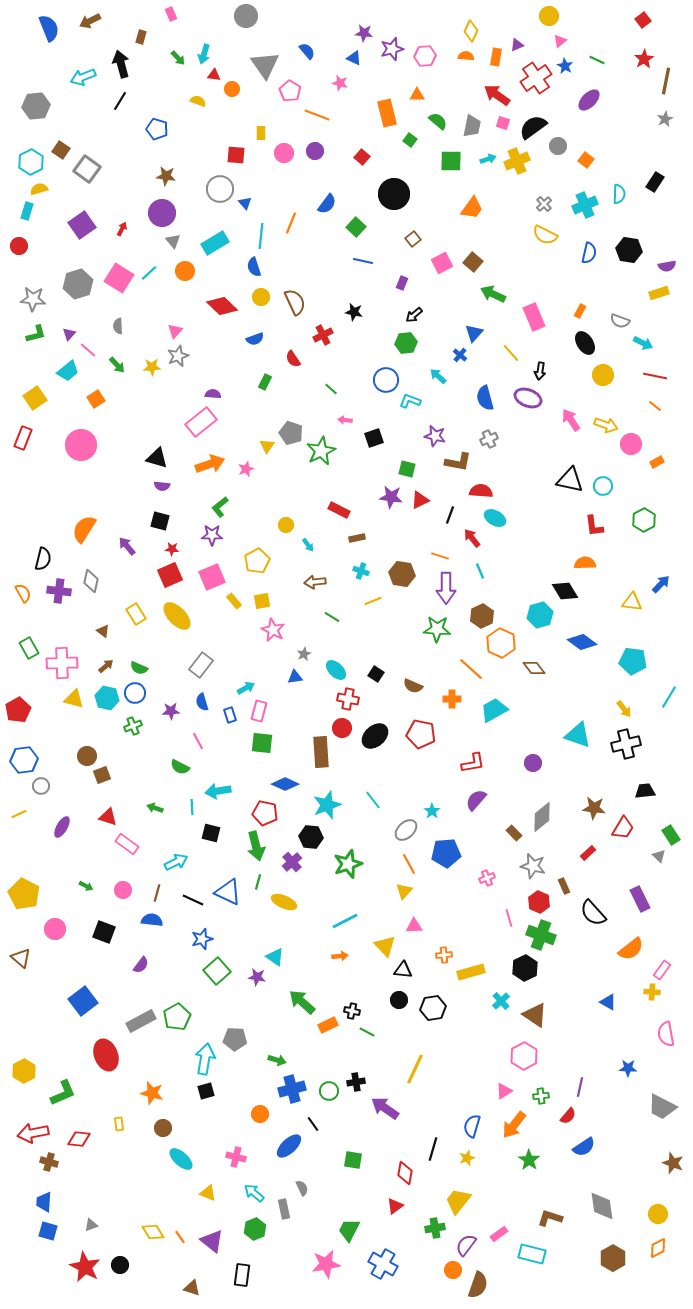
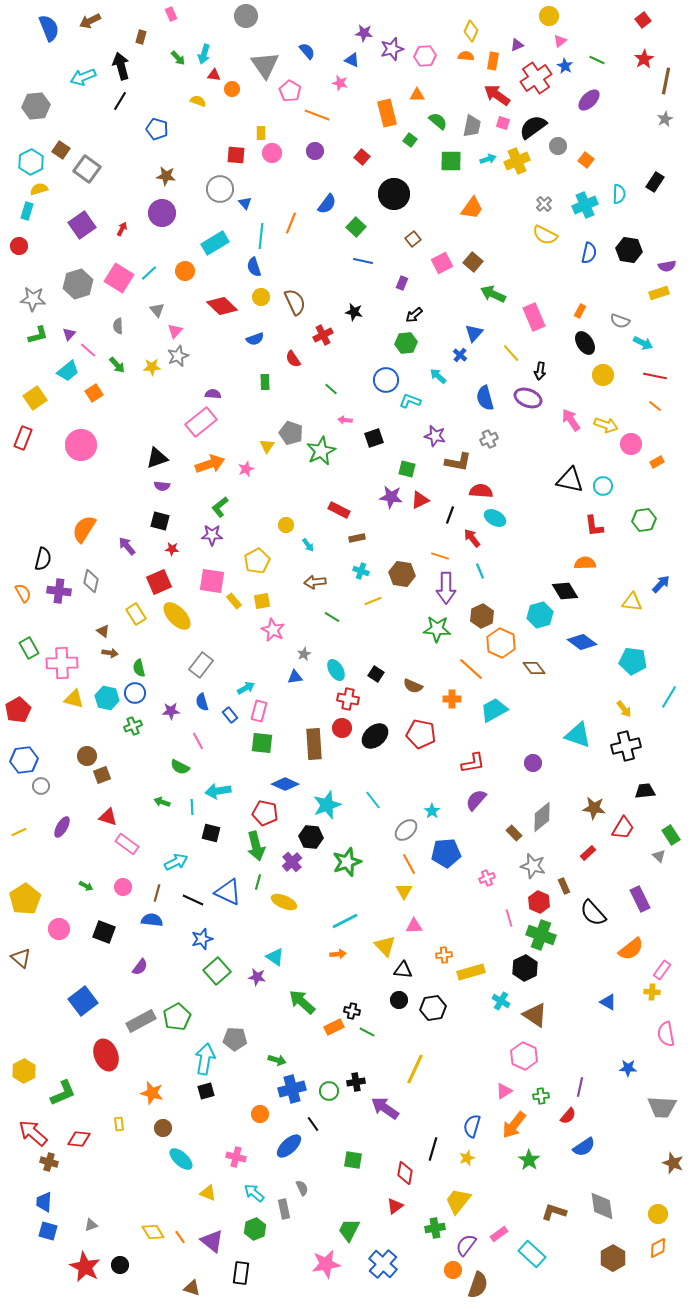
orange rectangle at (496, 57): moved 3 px left, 4 px down
blue triangle at (354, 58): moved 2 px left, 2 px down
black arrow at (121, 64): moved 2 px down
pink circle at (284, 153): moved 12 px left
gray triangle at (173, 241): moved 16 px left, 69 px down
green L-shape at (36, 334): moved 2 px right, 1 px down
green rectangle at (265, 382): rotated 28 degrees counterclockwise
orange square at (96, 399): moved 2 px left, 6 px up
black triangle at (157, 458): rotated 35 degrees counterclockwise
green hexagon at (644, 520): rotated 20 degrees clockwise
red square at (170, 575): moved 11 px left, 7 px down
pink square at (212, 577): moved 4 px down; rotated 32 degrees clockwise
brown arrow at (106, 666): moved 4 px right, 13 px up; rotated 49 degrees clockwise
green semicircle at (139, 668): rotated 54 degrees clockwise
cyan ellipse at (336, 670): rotated 15 degrees clockwise
blue rectangle at (230, 715): rotated 21 degrees counterclockwise
black cross at (626, 744): moved 2 px down
brown rectangle at (321, 752): moved 7 px left, 8 px up
green arrow at (155, 808): moved 7 px right, 6 px up
yellow line at (19, 814): moved 18 px down
green star at (348, 864): moved 1 px left, 2 px up
pink circle at (123, 890): moved 3 px up
yellow triangle at (404, 891): rotated 12 degrees counterclockwise
yellow pentagon at (24, 894): moved 1 px right, 5 px down; rotated 12 degrees clockwise
pink circle at (55, 929): moved 4 px right
orange arrow at (340, 956): moved 2 px left, 2 px up
purple semicircle at (141, 965): moved 1 px left, 2 px down
cyan cross at (501, 1001): rotated 18 degrees counterclockwise
orange rectangle at (328, 1025): moved 6 px right, 2 px down
pink hexagon at (524, 1056): rotated 8 degrees counterclockwise
gray trapezoid at (662, 1107): rotated 24 degrees counterclockwise
red arrow at (33, 1133): rotated 52 degrees clockwise
brown L-shape at (550, 1218): moved 4 px right, 6 px up
cyan rectangle at (532, 1254): rotated 28 degrees clockwise
blue cross at (383, 1264): rotated 12 degrees clockwise
black rectangle at (242, 1275): moved 1 px left, 2 px up
